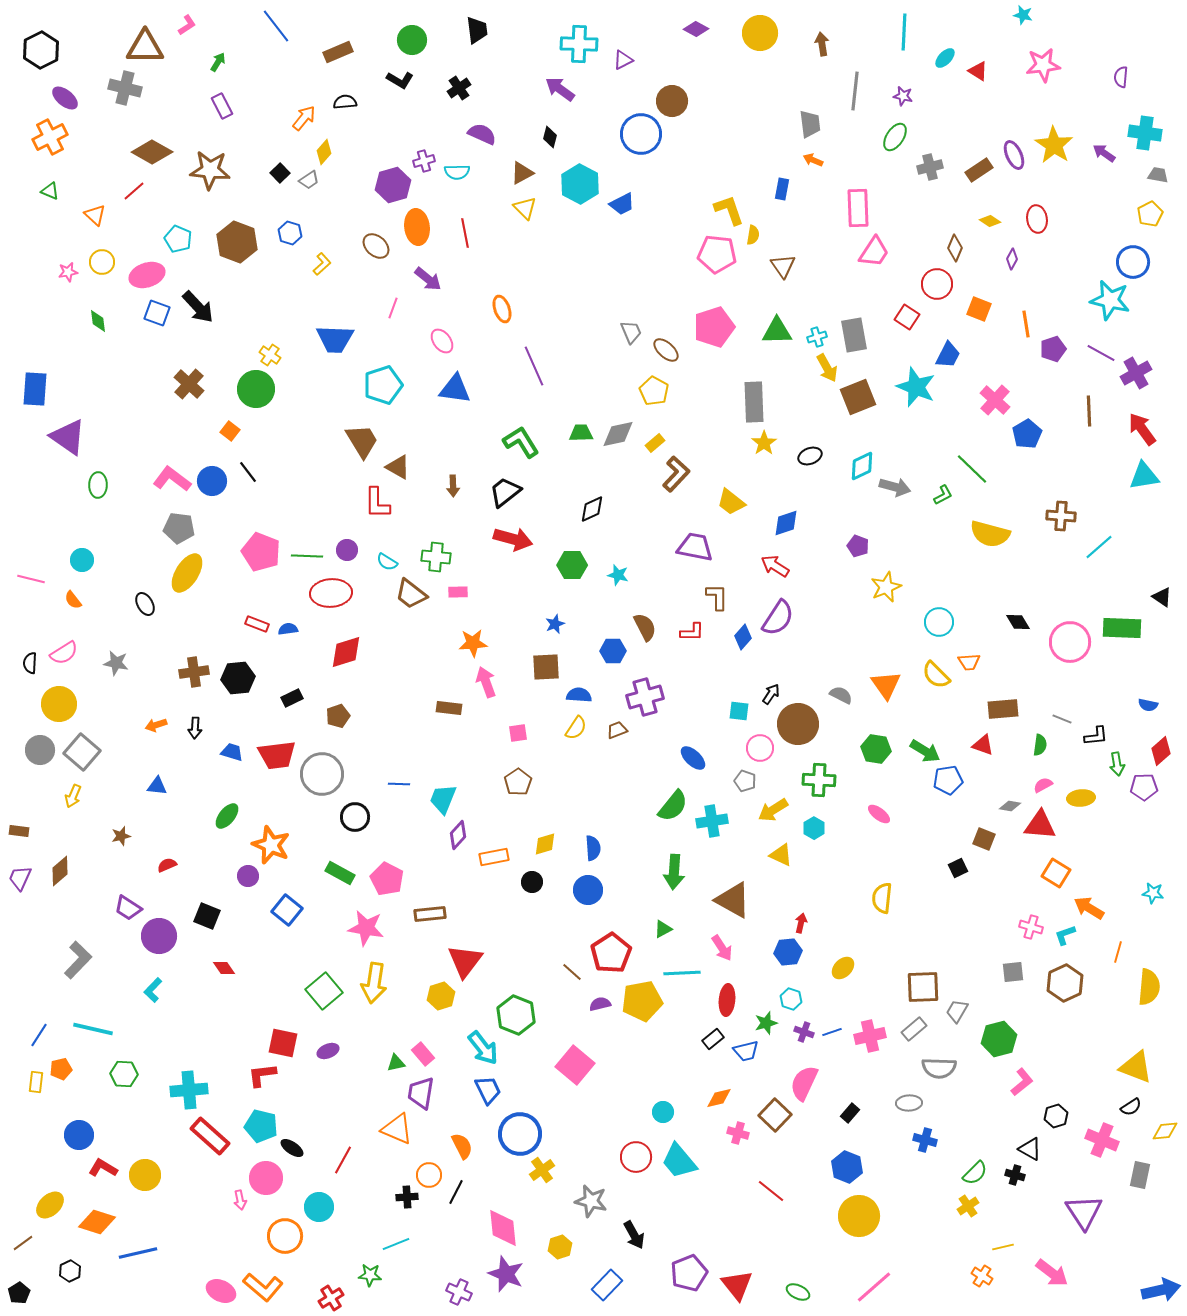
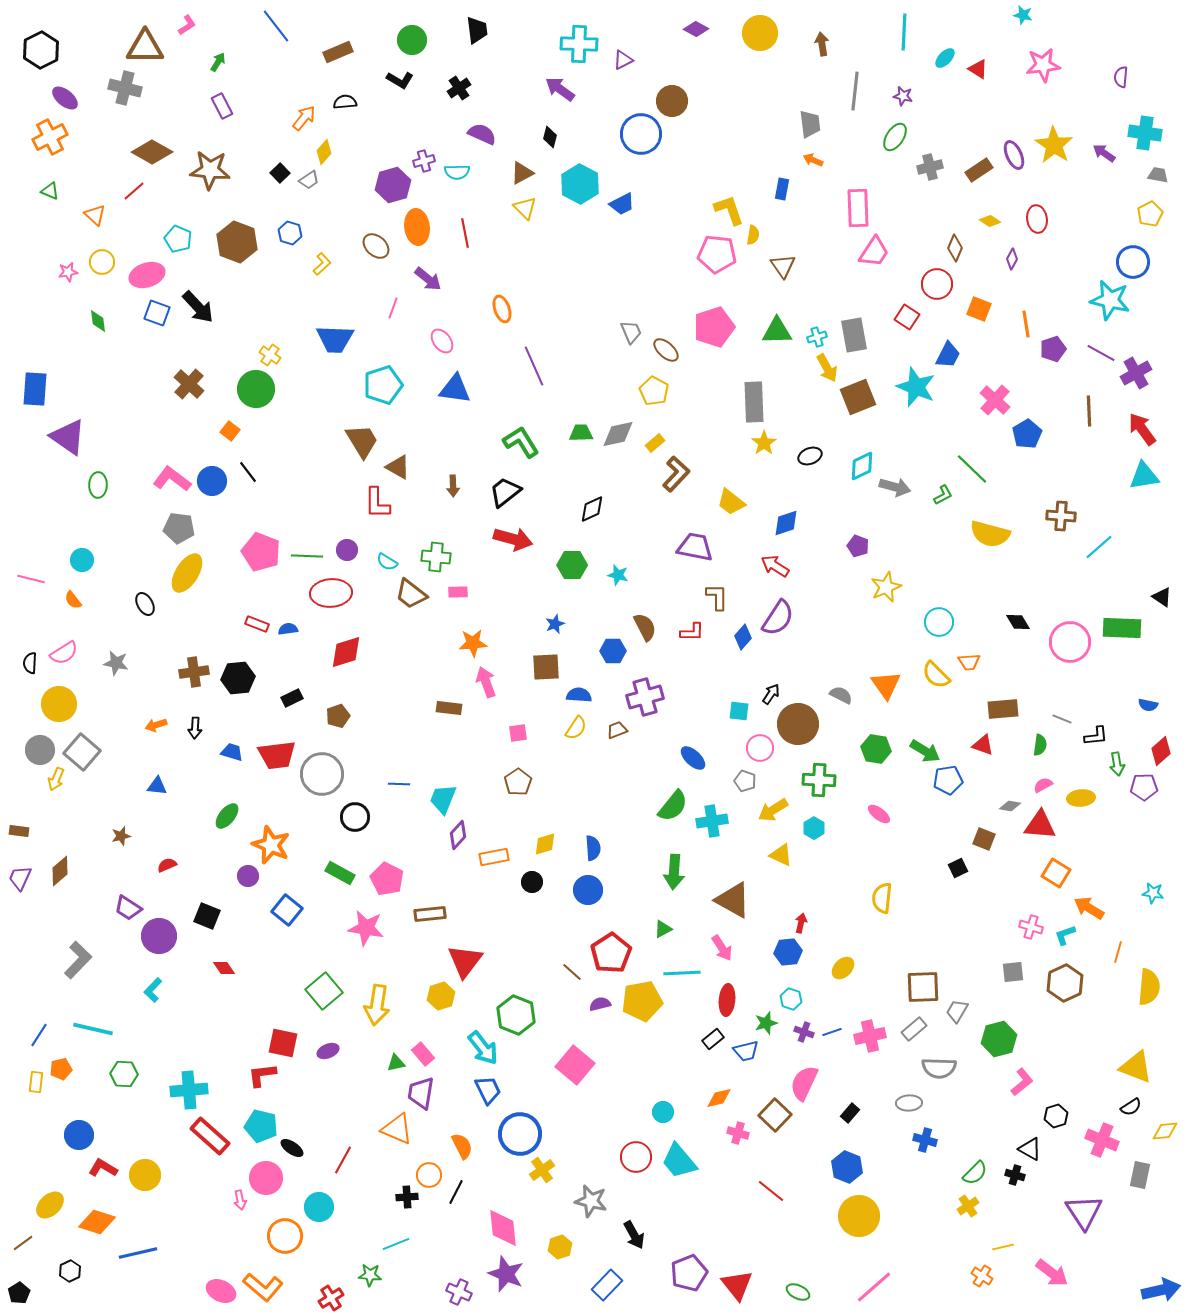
red triangle at (978, 71): moved 2 px up
yellow arrow at (73, 796): moved 17 px left, 17 px up
yellow arrow at (374, 983): moved 3 px right, 22 px down
